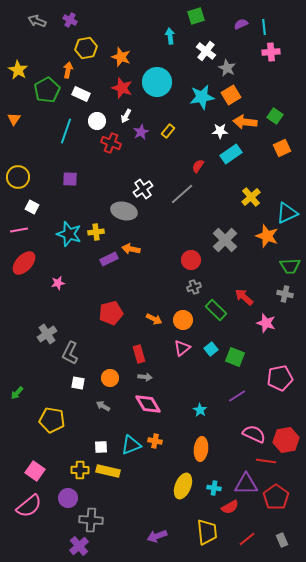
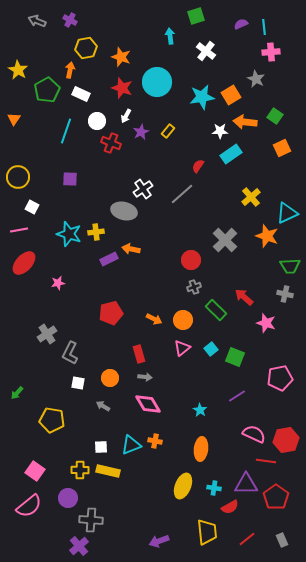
gray star at (227, 68): moved 29 px right, 11 px down
orange arrow at (68, 70): moved 2 px right
purple arrow at (157, 536): moved 2 px right, 5 px down
